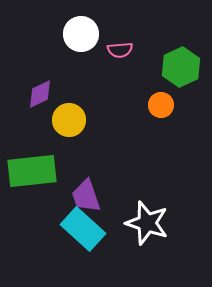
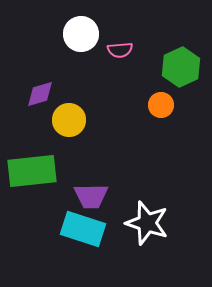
purple diamond: rotated 8 degrees clockwise
purple trapezoid: moved 5 px right; rotated 72 degrees counterclockwise
cyan rectangle: rotated 24 degrees counterclockwise
